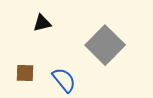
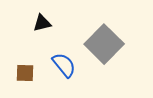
gray square: moved 1 px left, 1 px up
blue semicircle: moved 15 px up
